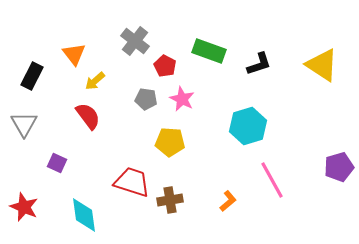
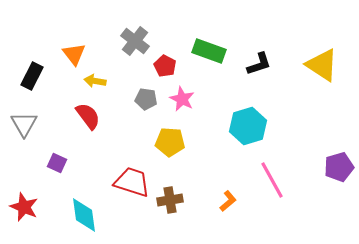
yellow arrow: rotated 50 degrees clockwise
